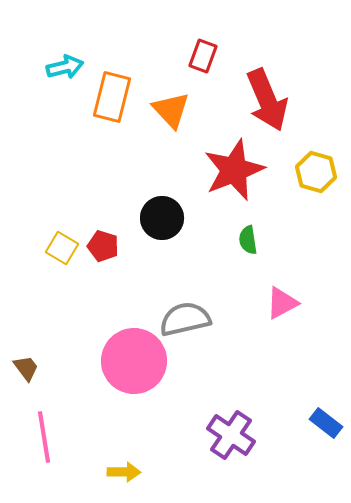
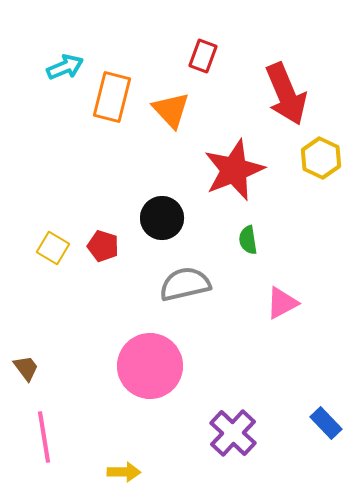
cyan arrow: rotated 9 degrees counterclockwise
red arrow: moved 19 px right, 6 px up
yellow hexagon: moved 5 px right, 14 px up; rotated 9 degrees clockwise
yellow square: moved 9 px left
gray semicircle: moved 35 px up
pink circle: moved 16 px right, 5 px down
blue rectangle: rotated 8 degrees clockwise
purple cross: moved 2 px right, 2 px up; rotated 9 degrees clockwise
